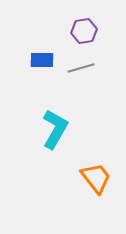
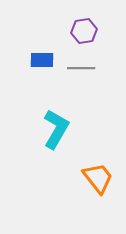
gray line: rotated 16 degrees clockwise
cyan L-shape: moved 1 px right
orange trapezoid: moved 2 px right
